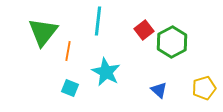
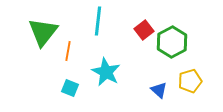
yellow pentagon: moved 14 px left, 7 px up
